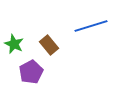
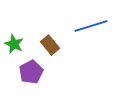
brown rectangle: moved 1 px right
